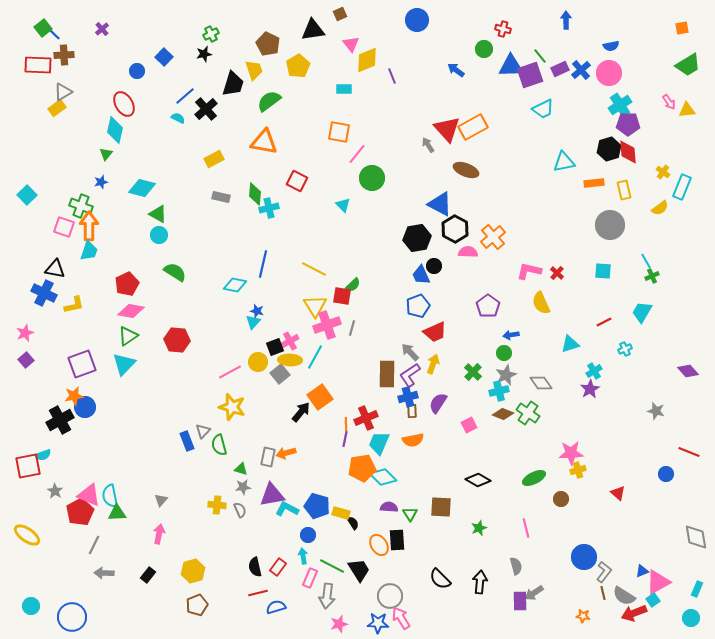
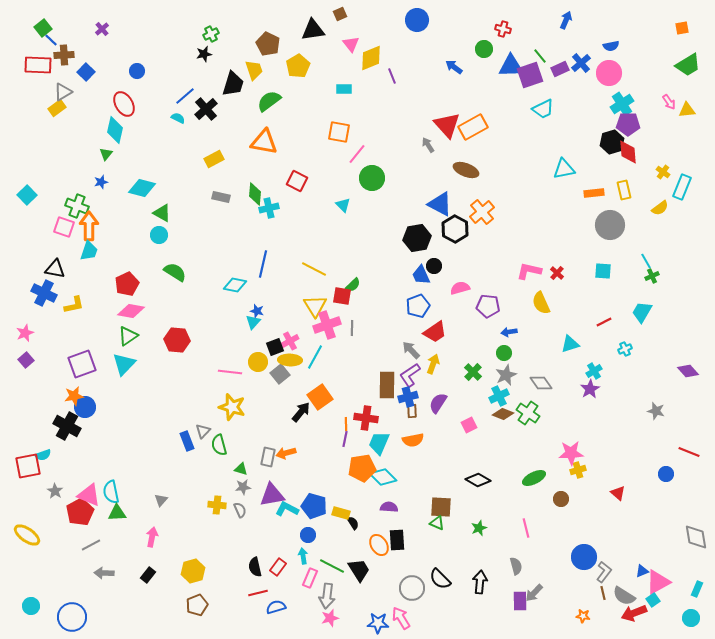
blue arrow at (566, 20): rotated 24 degrees clockwise
blue line at (54, 34): moved 3 px left, 6 px down
blue square at (164, 57): moved 78 px left, 15 px down
yellow diamond at (367, 60): moved 4 px right, 2 px up
blue arrow at (456, 70): moved 2 px left, 3 px up
blue cross at (581, 70): moved 7 px up
cyan cross at (620, 105): moved 2 px right, 1 px up
red triangle at (447, 129): moved 4 px up
black hexagon at (609, 149): moved 3 px right, 7 px up
cyan triangle at (564, 162): moved 7 px down
orange rectangle at (594, 183): moved 10 px down
green cross at (81, 206): moved 4 px left
green triangle at (158, 214): moved 4 px right, 1 px up
orange cross at (493, 237): moved 11 px left, 25 px up
pink semicircle at (468, 252): moved 8 px left, 36 px down; rotated 18 degrees counterclockwise
purple pentagon at (488, 306): rotated 30 degrees counterclockwise
gray line at (352, 328): rotated 14 degrees counterclockwise
red trapezoid at (435, 332): rotated 10 degrees counterclockwise
blue arrow at (511, 335): moved 2 px left, 3 px up
gray arrow at (410, 352): moved 1 px right, 2 px up
pink line at (230, 372): rotated 35 degrees clockwise
brown rectangle at (387, 374): moved 11 px down
cyan cross at (499, 391): moved 5 px down; rotated 12 degrees counterclockwise
red cross at (366, 418): rotated 30 degrees clockwise
black cross at (60, 420): moved 7 px right, 6 px down; rotated 32 degrees counterclockwise
cyan semicircle at (110, 496): moved 1 px right, 4 px up
blue pentagon at (317, 506): moved 3 px left
green triangle at (410, 514): moved 27 px right, 9 px down; rotated 35 degrees counterclockwise
pink arrow at (159, 534): moved 7 px left, 3 px down
gray line at (94, 545): moved 3 px left; rotated 36 degrees clockwise
gray arrow at (534, 593): rotated 12 degrees counterclockwise
gray circle at (390, 596): moved 22 px right, 8 px up
pink star at (339, 624): moved 9 px left, 6 px up
